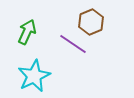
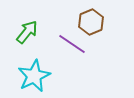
green arrow: rotated 15 degrees clockwise
purple line: moved 1 px left
